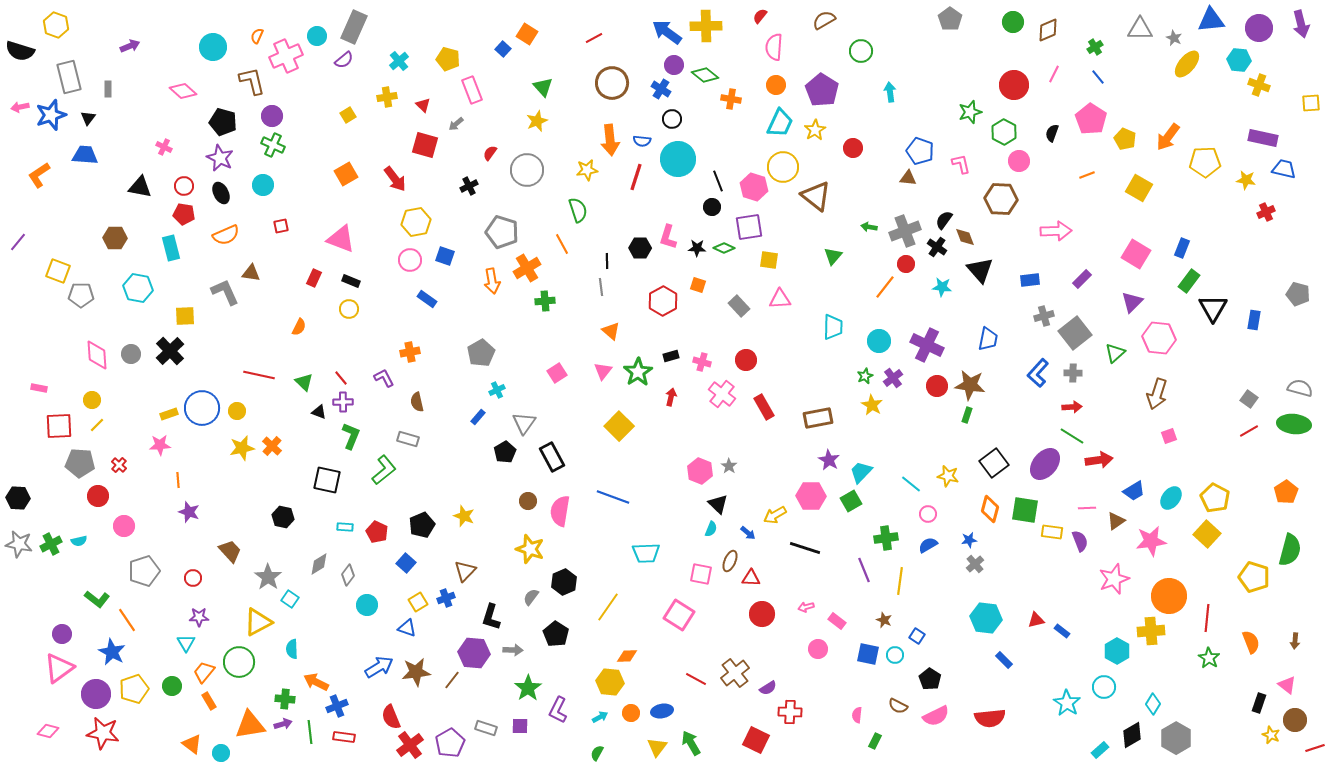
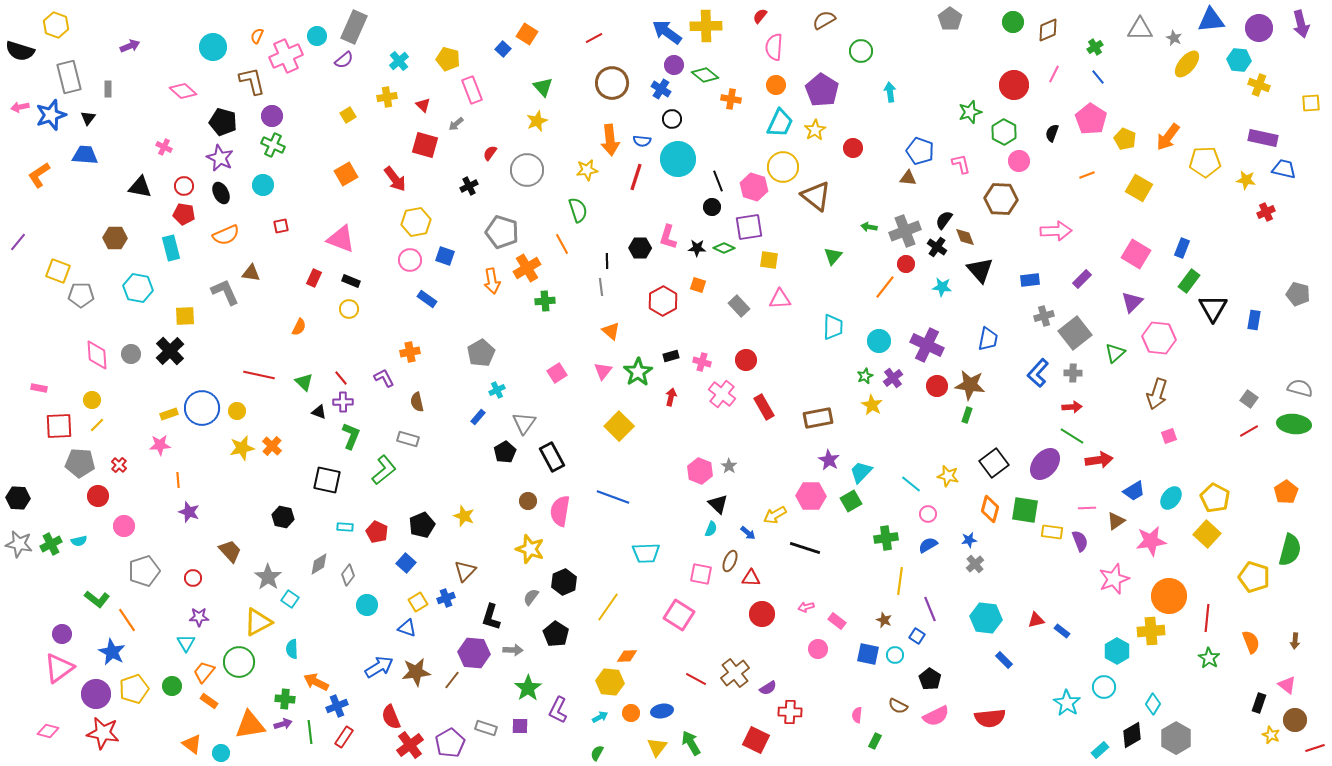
purple line at (864, 570): moved 66 px right, 39 px down
orange rectangle at (209, 701): rotated 24 degrees counterclockwise
red rectangle at (344, 737): rotated 65 degrees counterclockwise
